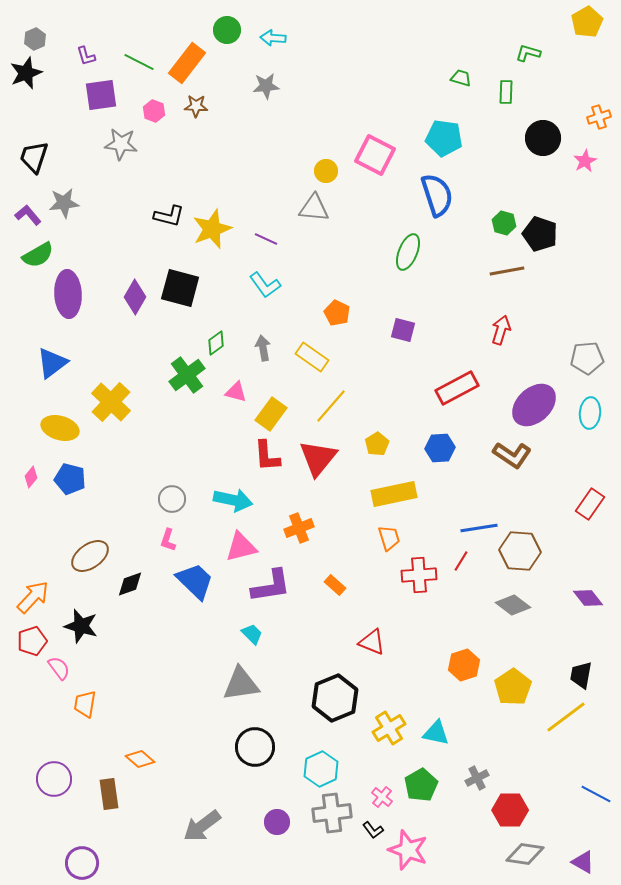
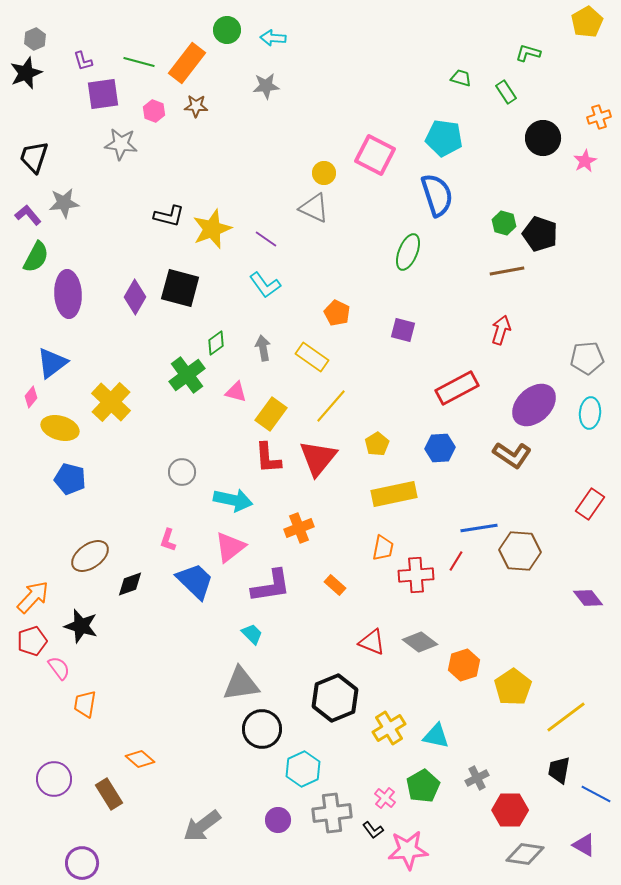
purple L-shape at (86, 56): moved 3 px left, 5 px down
green line at (139, 62): rotated 12 degrees counterclockwise
green rectangle at (506, 92): rotated 35 degrees counterclockwise
purple square at (101, 95): moved 2 px right, 1 px up
yellow circle at (326, 171): moved 2 px left, 2 px down
gray triangle at (314, 208): rotated 20 degrees clockwise
purple line at (266, 239): rotated 10 degrees clockwise
green semicircle at (38, 255): moved 2 px left, 2 px down; rotated 32 degrees counterclockwise
red L-shape at (267, 456): moved 1 px right, 2 px down
pink diamond at (31, 477): moved 80 px up
gray circle at (172, 499): moved 10 px right, 27 px up
orange trapezoid at (389, 538): moved 6 px left, 10 px down; rotated 28 degrees clockwise
pink triangle at (241, 547): moved 11 px left; rotated 24 degrees counterclockwise
red line at (461, 561): moved 5 px left
red cross at (419, 575): moved 3 px left
gray diamond at (513, 605): moved 93 px left, 37 px down
black trapezoid at (581, 675): moved 22 px left, 95 px down
cyan triangle at (436, 733): moved 3 px down
black circle at (255, 747): moved 7 px right, 18 px up
cyan hexagon at (321, 769): moved 18 px left
green pentagon at (421, 785): moved 2 px right, 1 px down
brown rectangle at (109, 794): rotated 24 degrees counterclockwise
pink cross at (382, 797): moved 3 px right, 1 px down
purple circle at (277, 822): moved 1 px right, 2 px up
pink star at (408, 850): rotated 24 degrees counterclockwise
purple triangle at (583, 862): moved 1 px right, 17 px up
